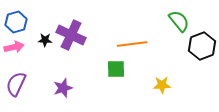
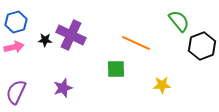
orange line: moved 4 px right, 1 px up; rotated 32 degrees clockwise
purple semicircle: moved 8 px down
